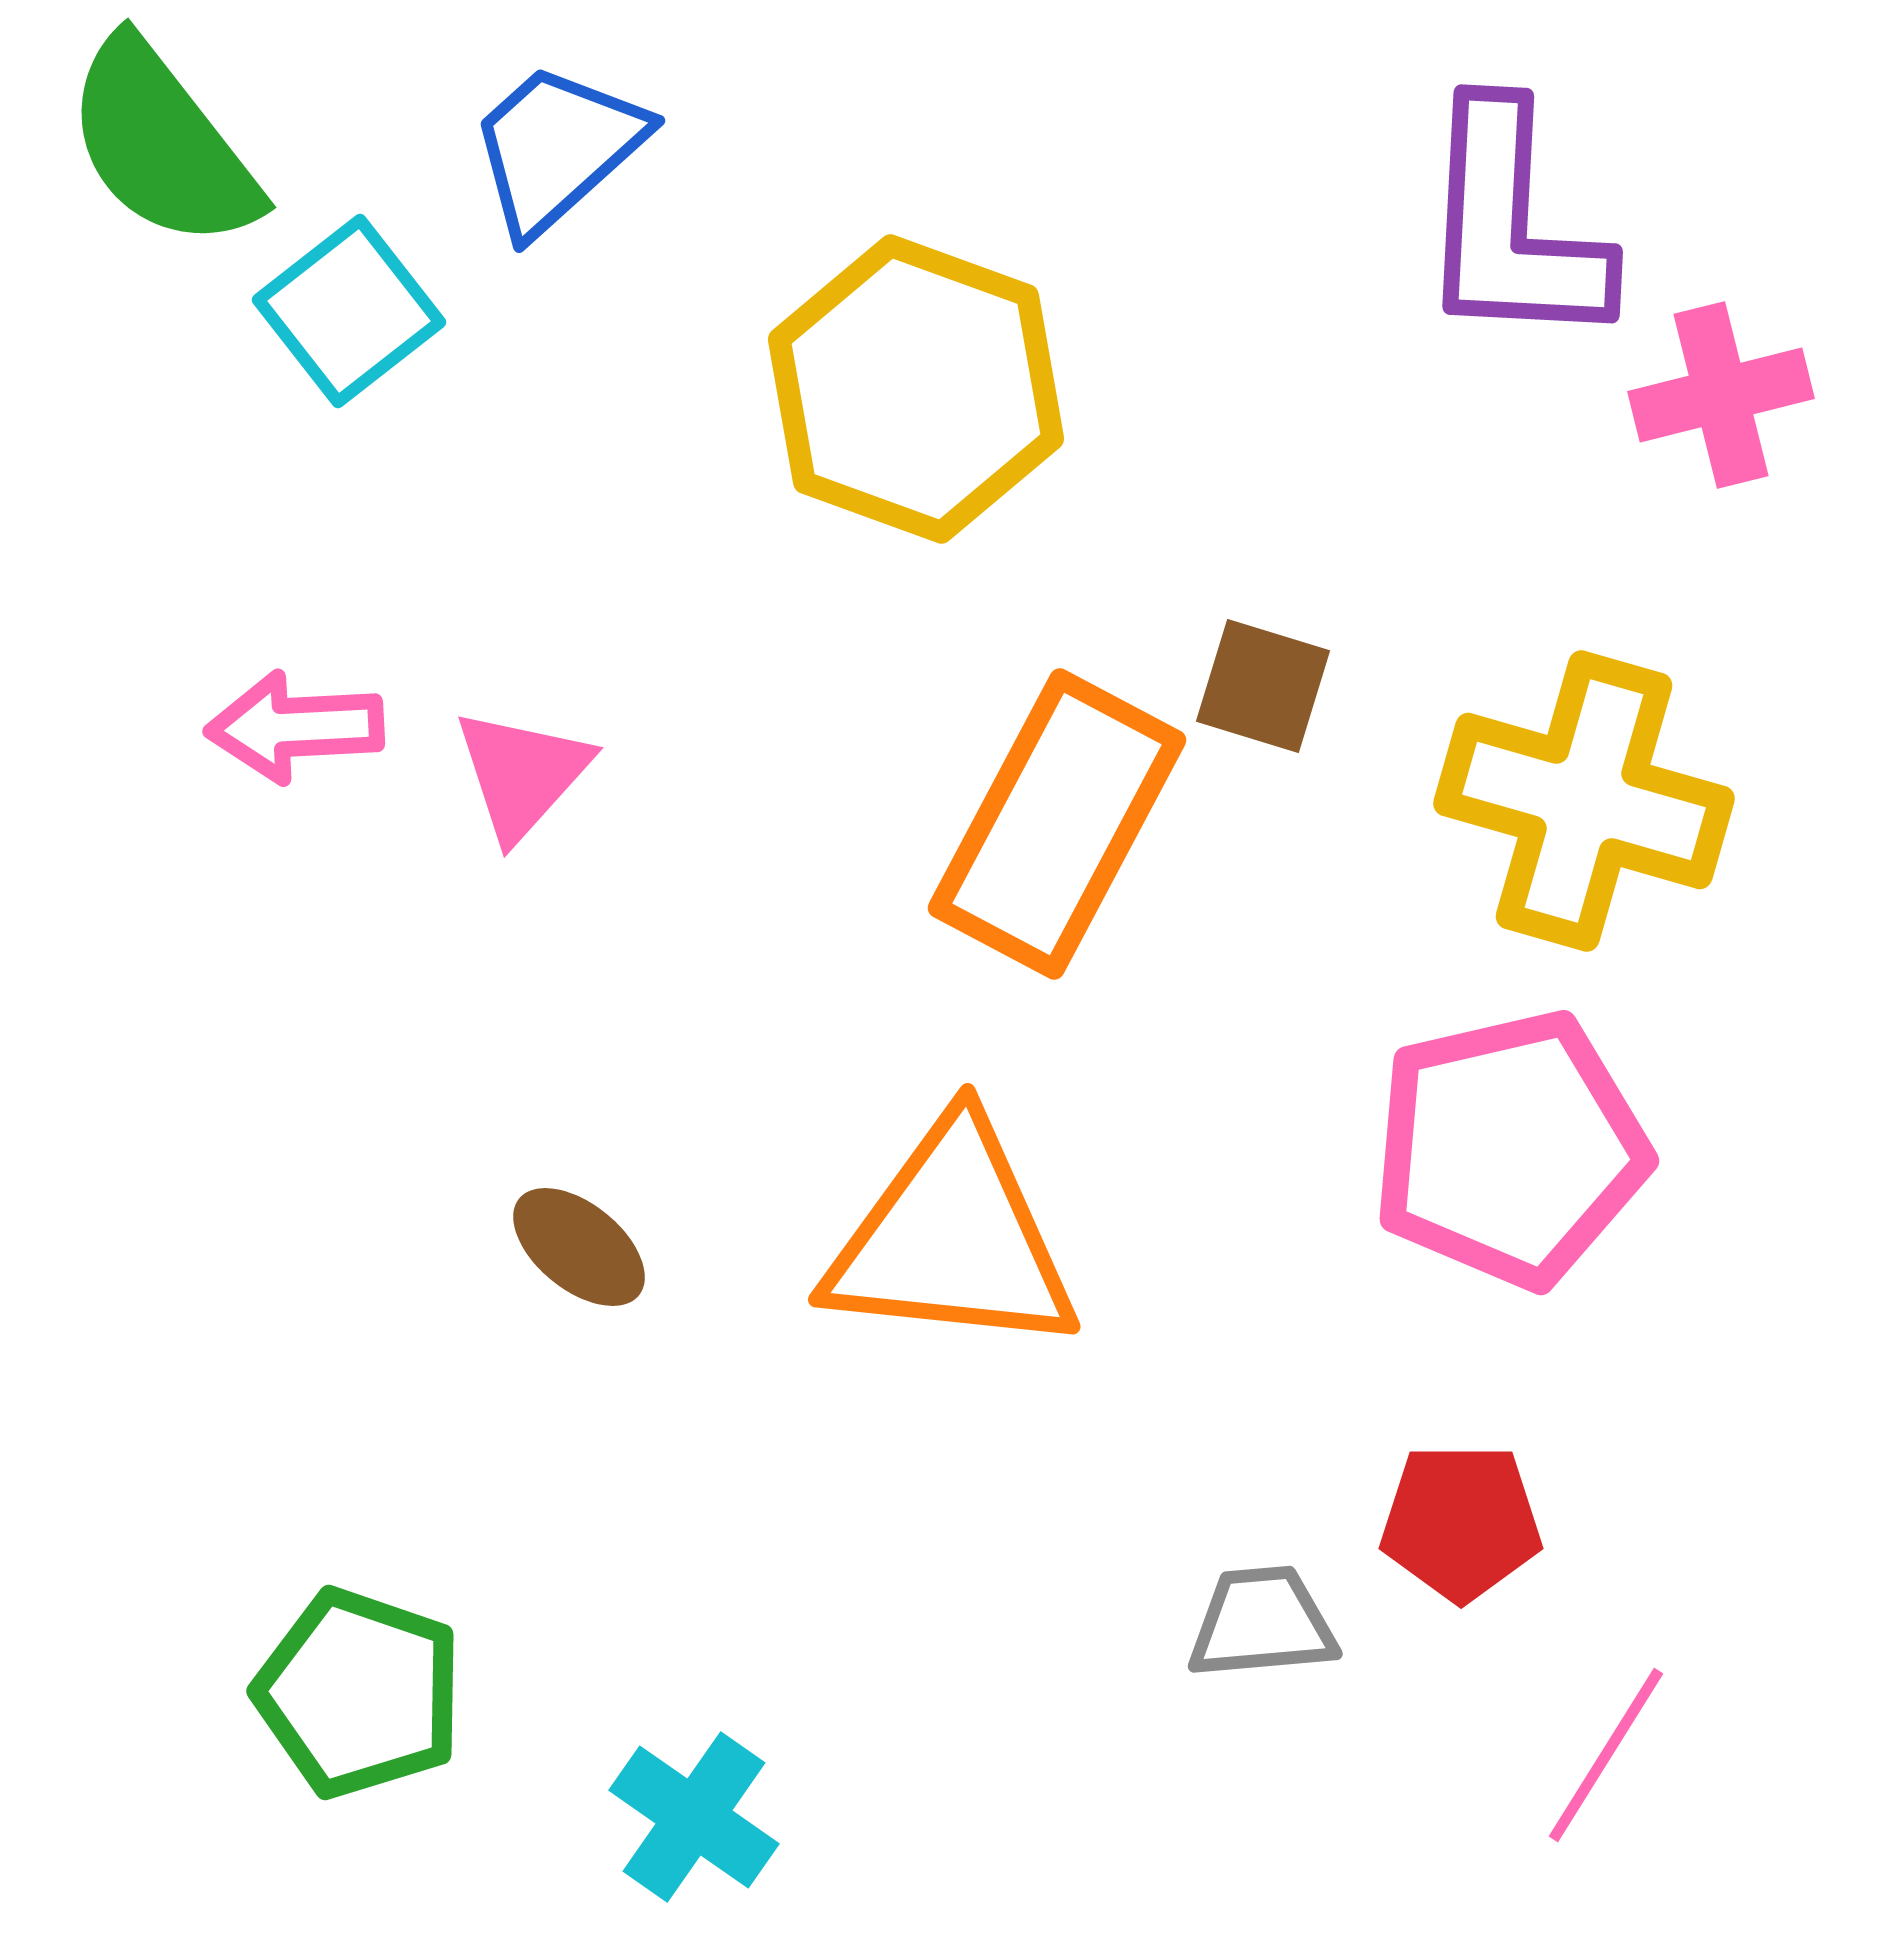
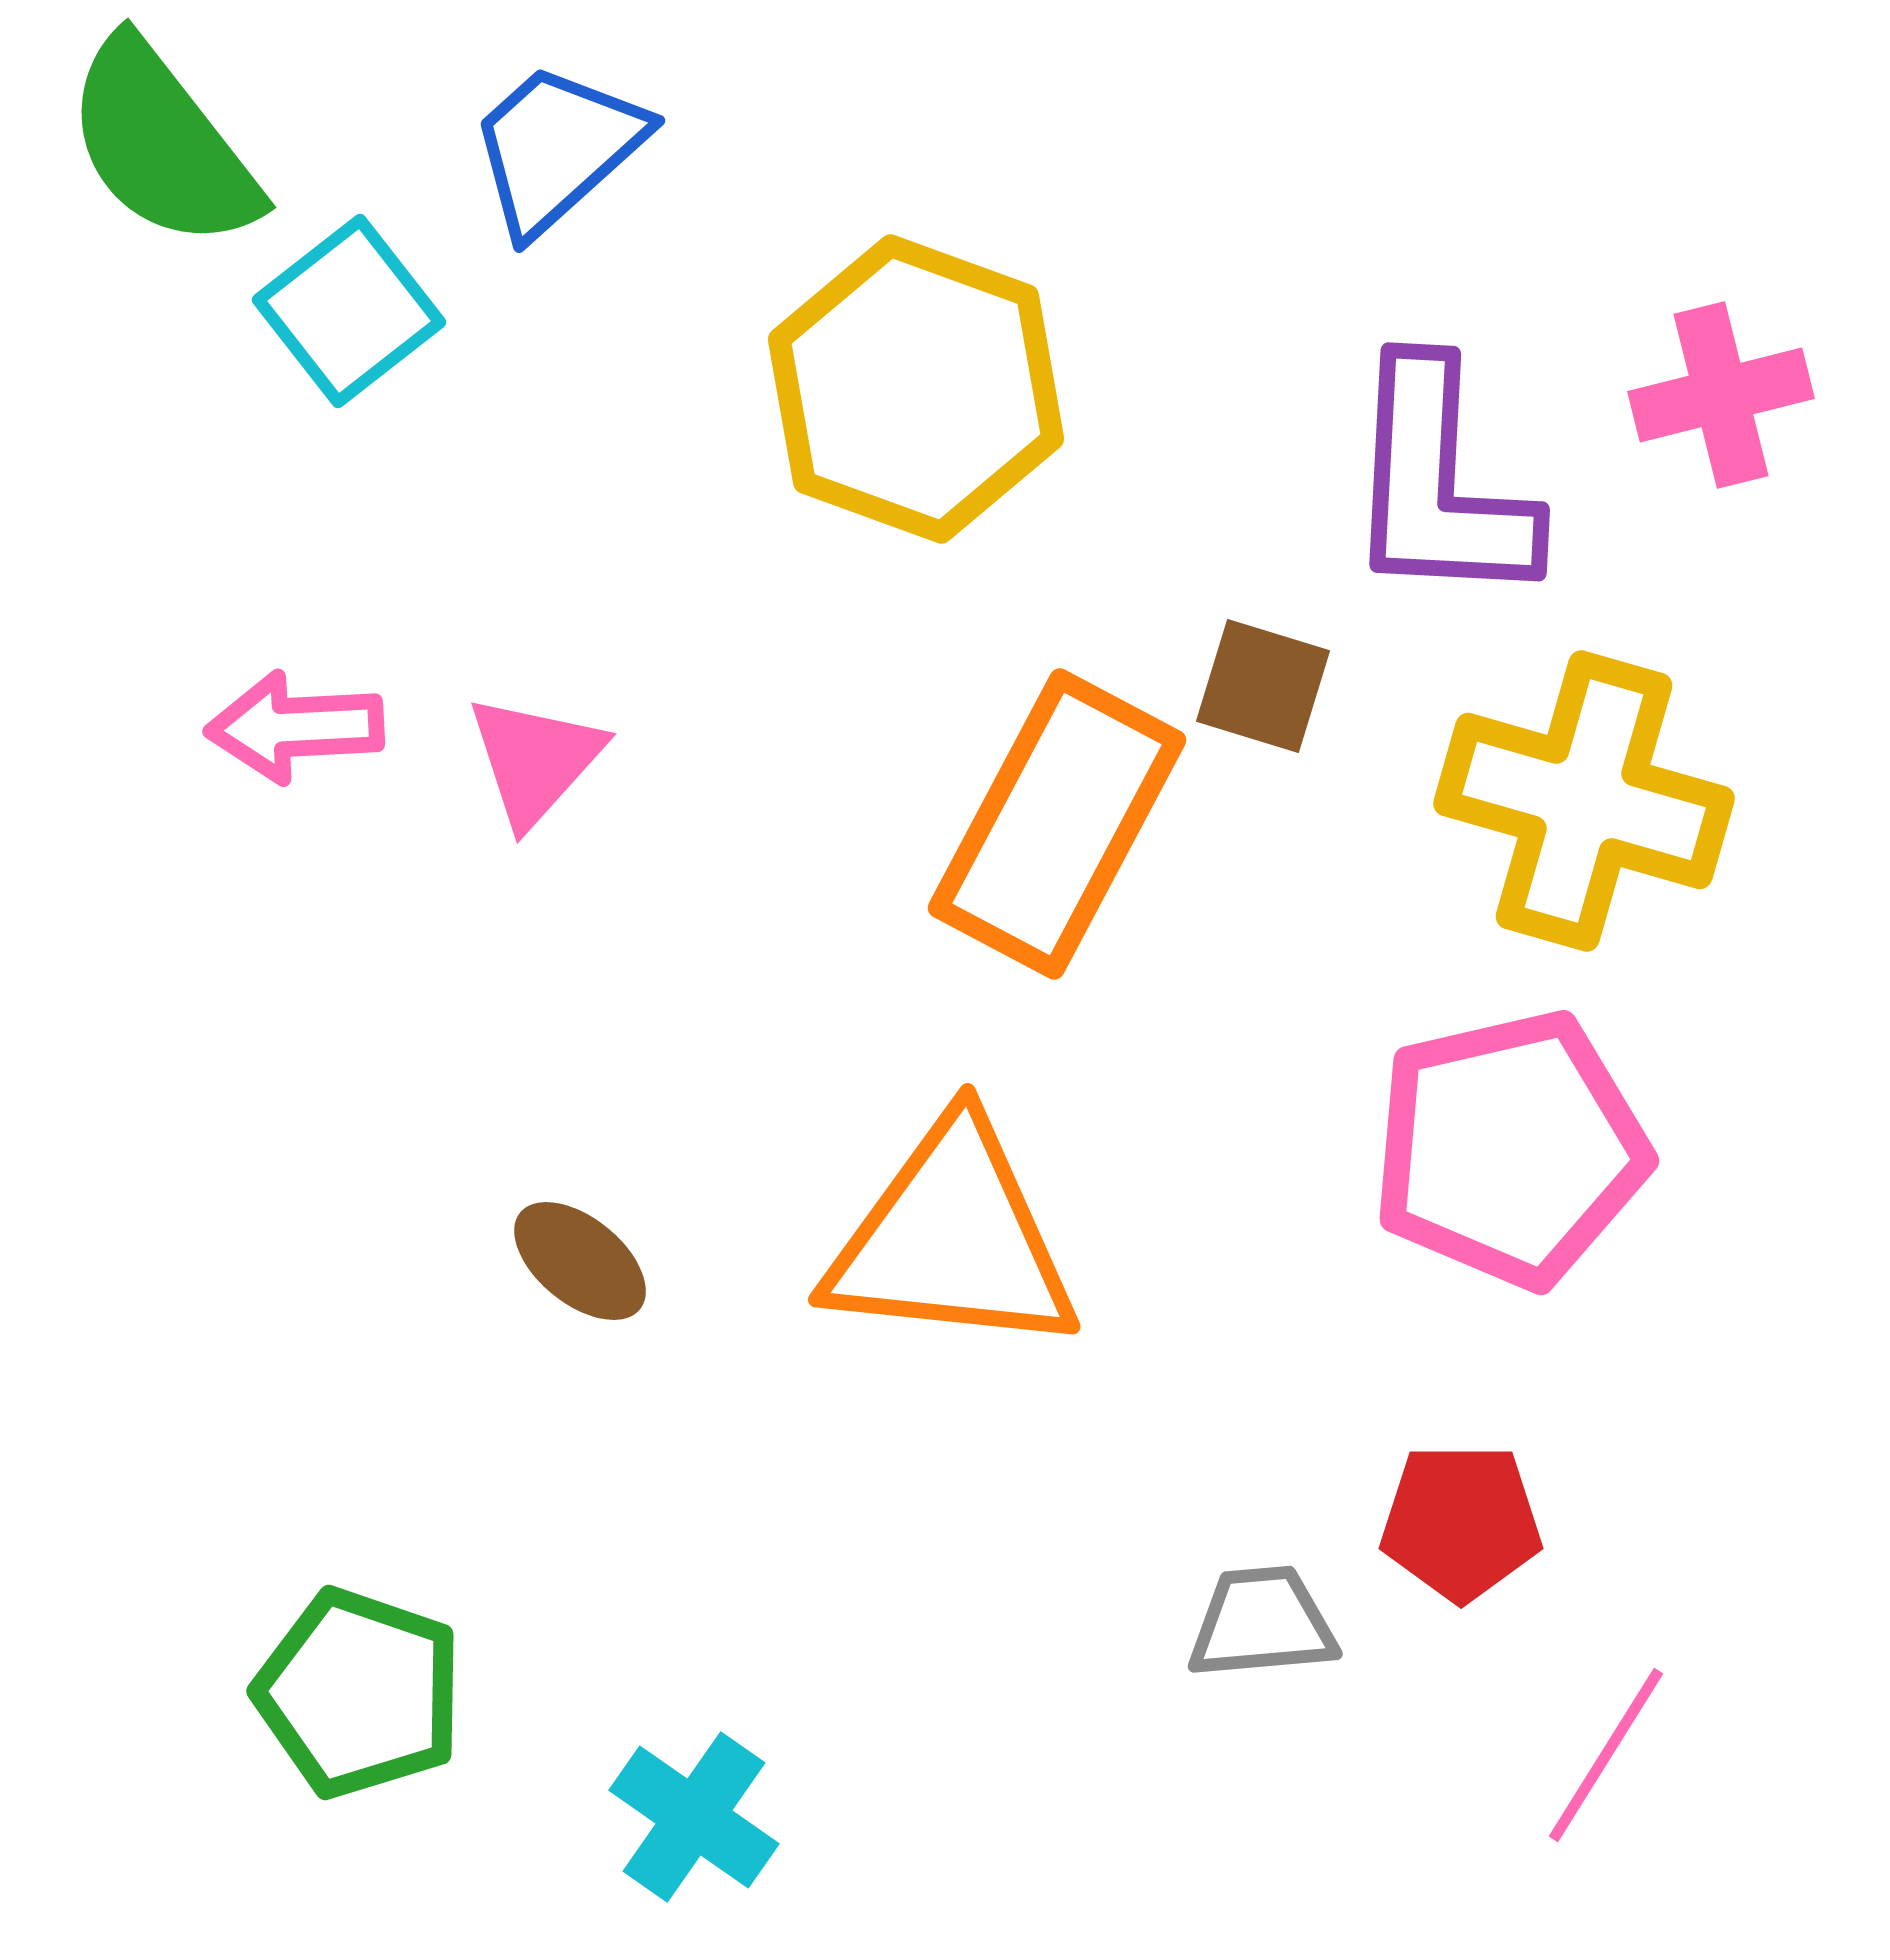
purple L-shape: moved 73 px left, 258 px down
pink triangle: moved 13 px right, 14 px up
brown ellipse: moved 1 px right, 14 px down
